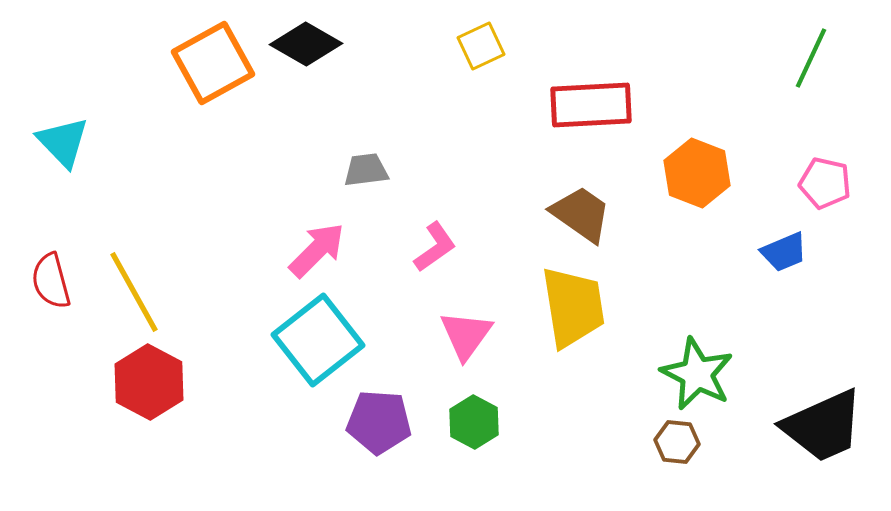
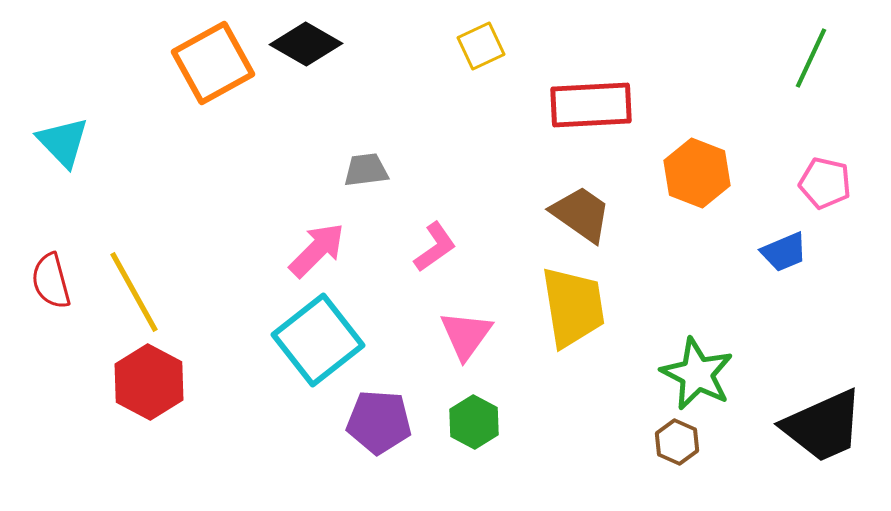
brown hexagon: rotated 18 degrees clockwise
